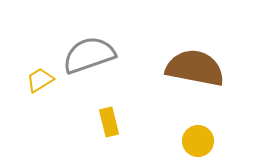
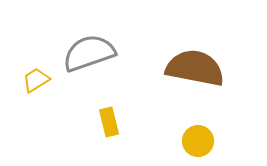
gray semicircle: moved 2 px up
yellow trapezoid: moved 4 px left
